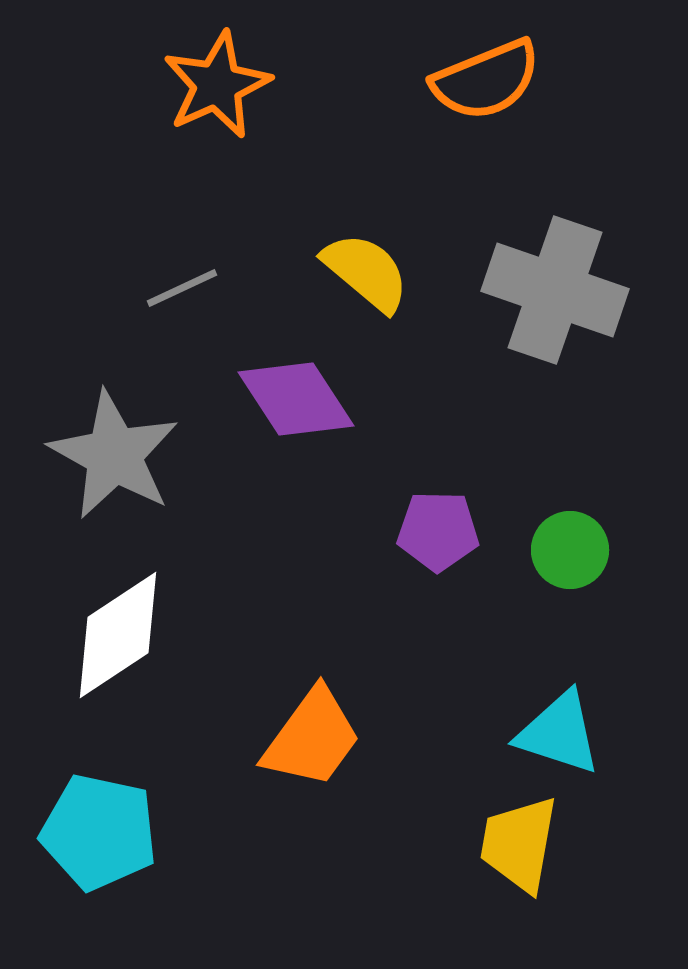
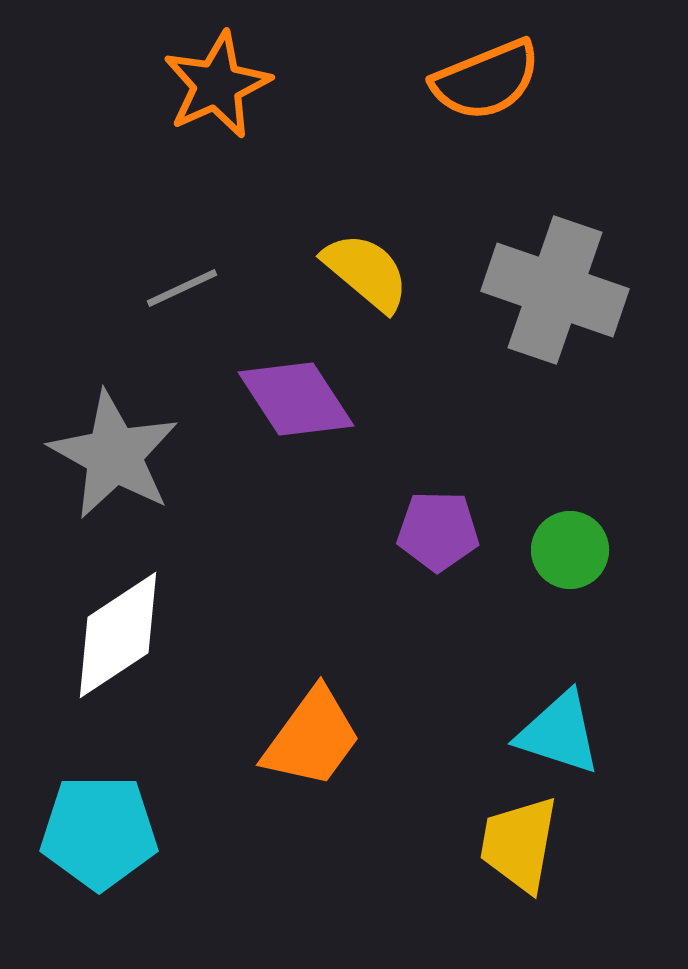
cyan pentagon: rotated 12 degrees counterclockwise
